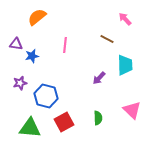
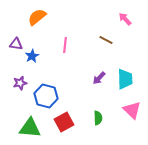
brown line: moved 1 px left, 1 px down
blue star: rotated 16 degrees counterclockwise
cyan trapezoid: moved 14 px down
